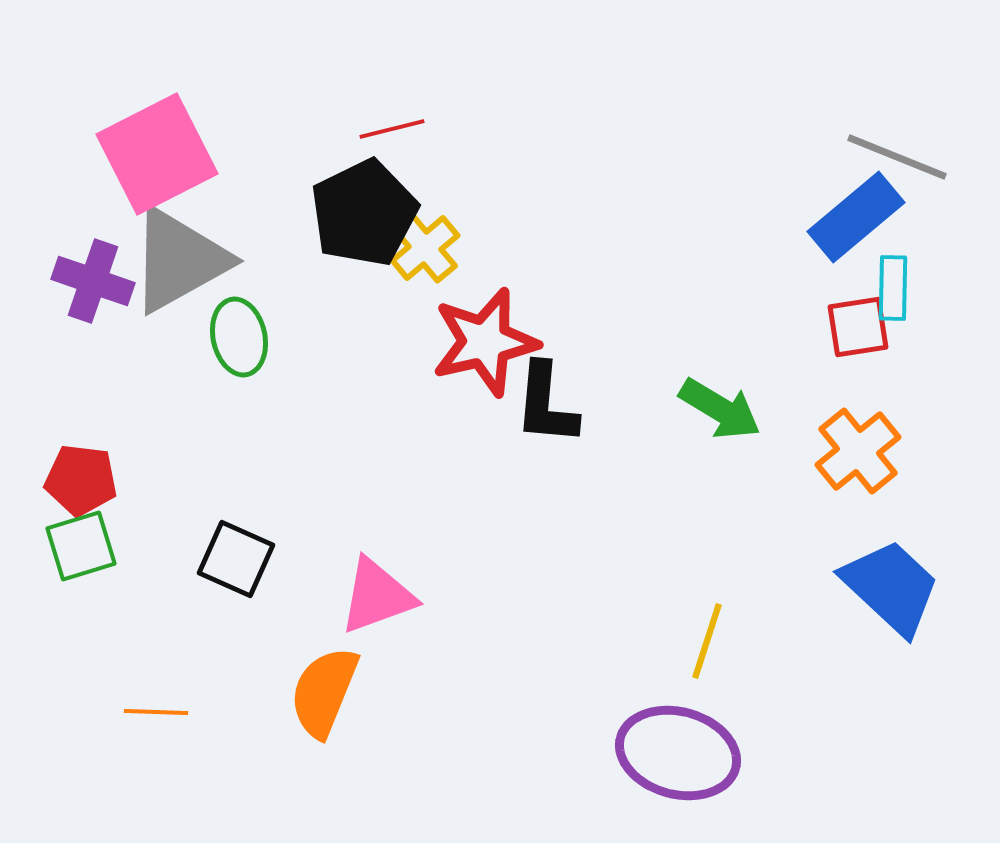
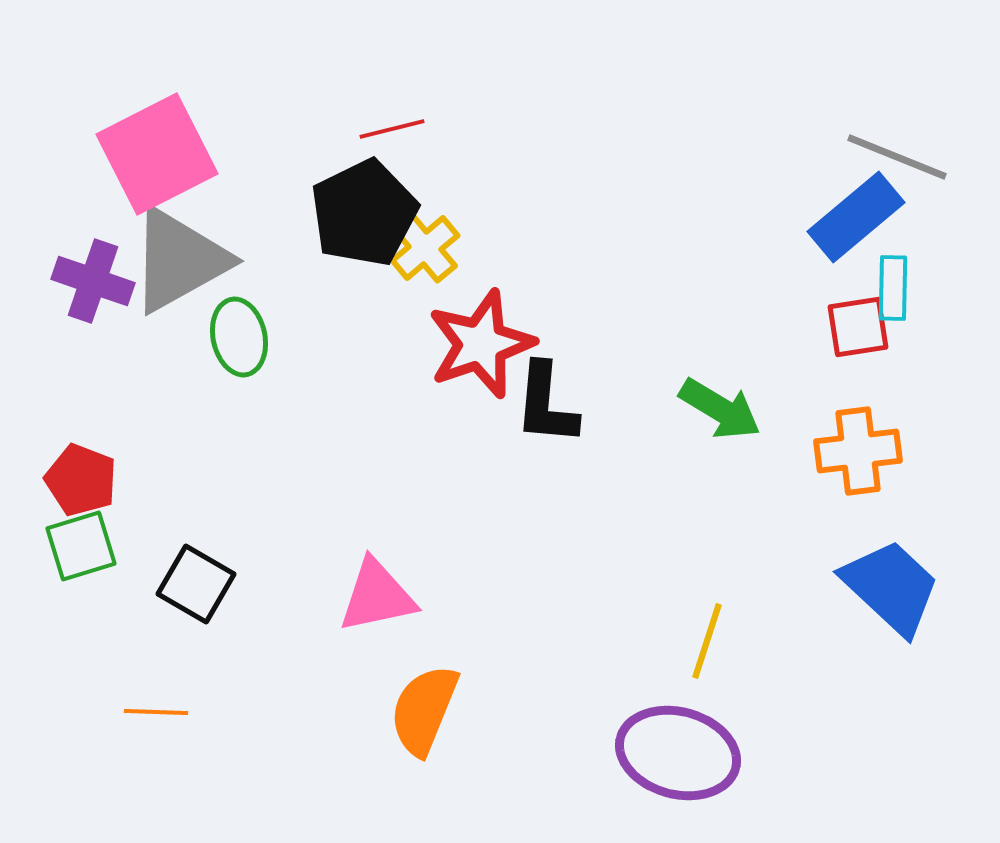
red star: moved 4 px left, 2 px down; rotated 6 degrees counterclockwise
orange cross: rotated 32 degrees clockwise
red pentagon: rotated 14 degrees clockwise
black square: moved 40 px left, 25 px down; rotated 6 degrees clockwise
pink triangle: rotated 8 degrees clockwise
orange semicircle: moved 100 px right, 18 px down
